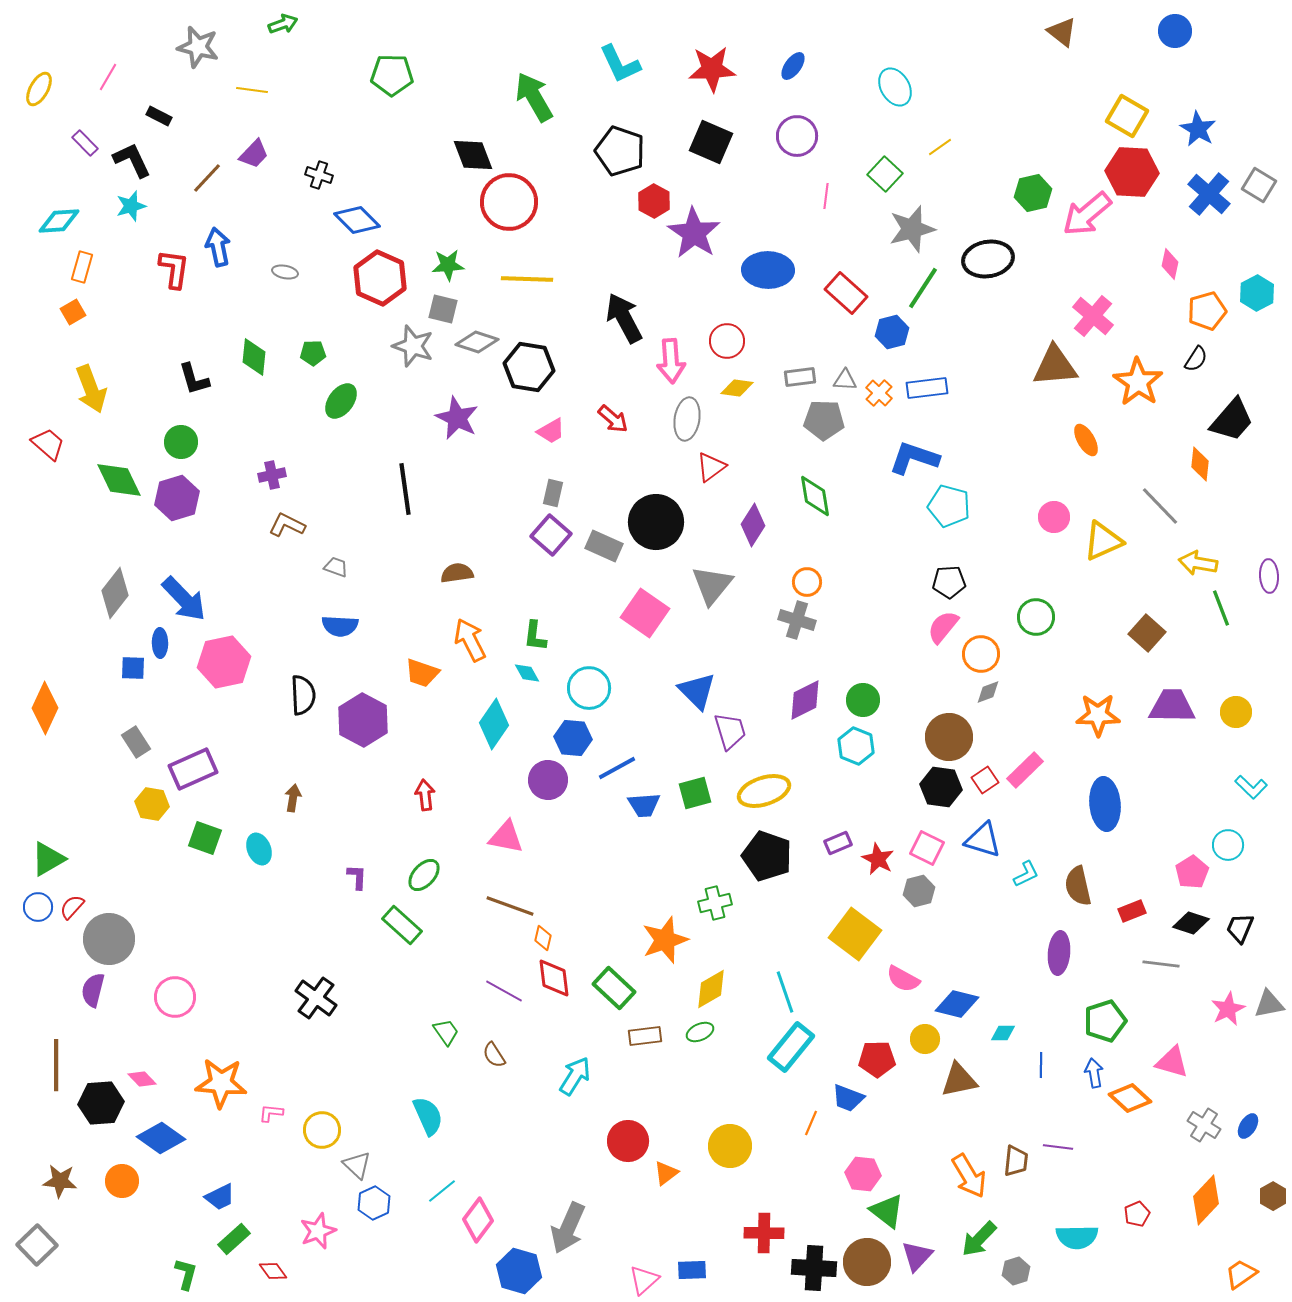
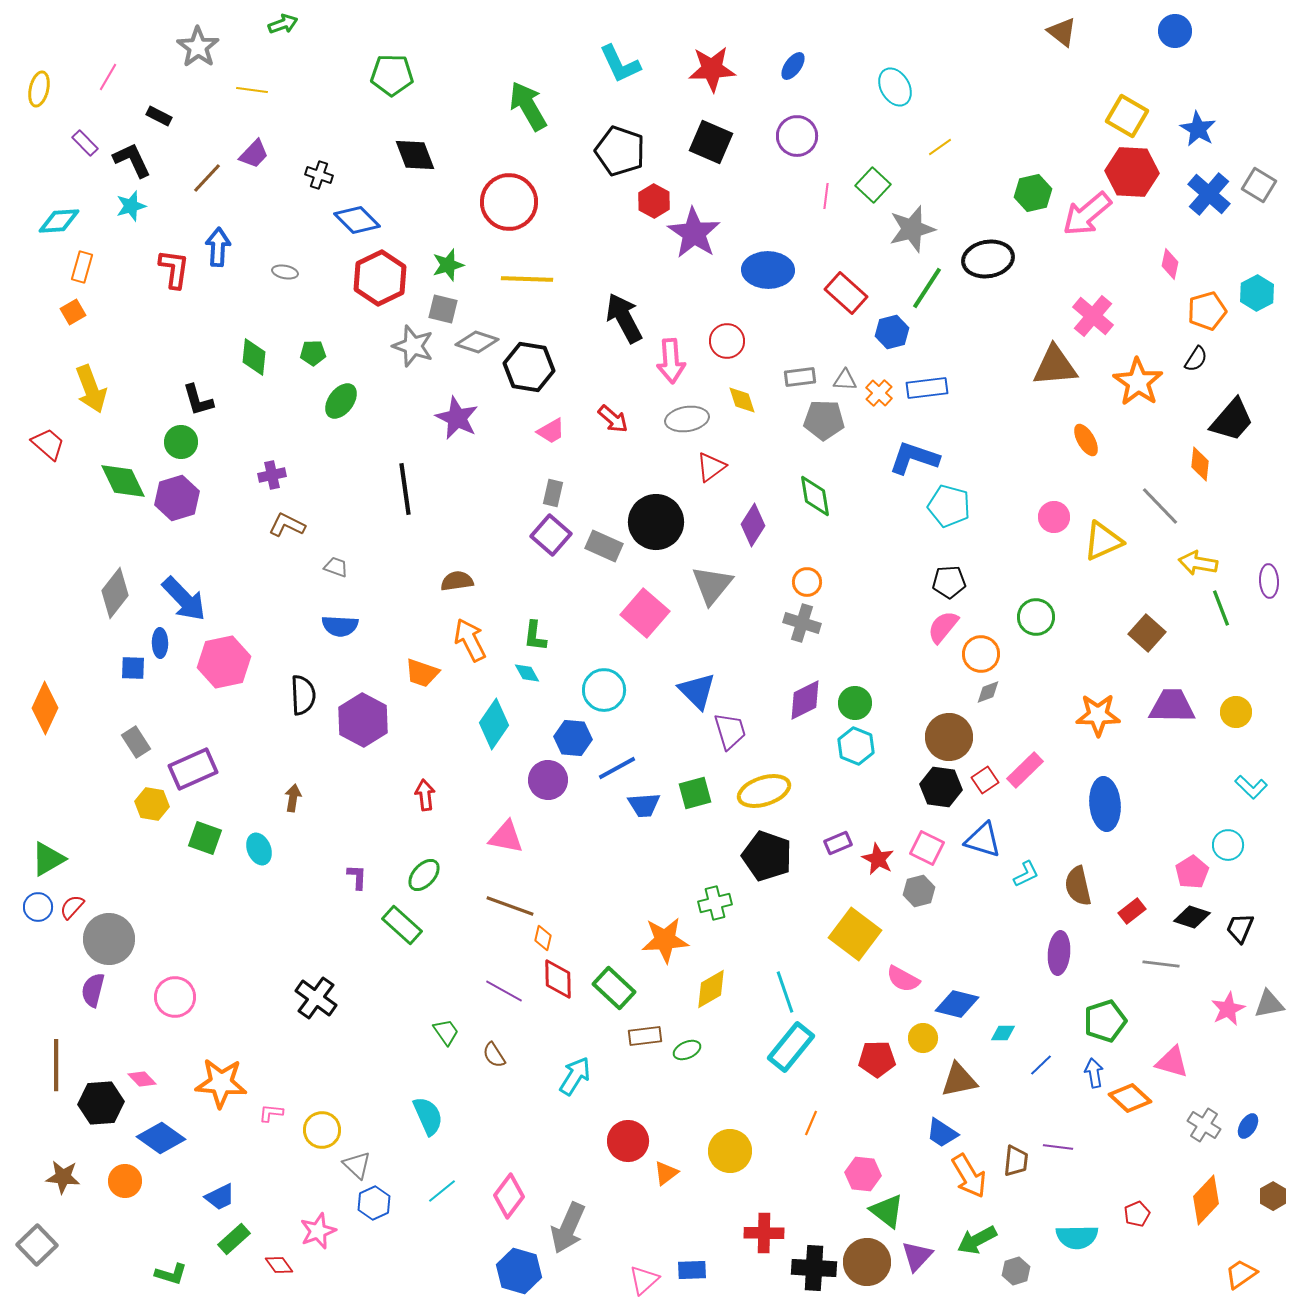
gray star at (198, 47): rotated 21 degrees clockwise
yellow ellipse at (39, 89): rotated 16 degrees counterclockwise
green arrow at (534, 97): moved 6 px left, 9 px down
black diamond at (473, 155): moved 58 px left
green square at (885, 174): moved 12 px left, 11 px down
blue arrow at (218, 247): rotated 15 degrees clockwise
green star at (448, 265): rotated 12 degrees counterclockwise
red hexagon at (380, 278): rotated 10 degrees clockwise
green line at (923, 288): moved 4 px right
black L-shape at (194, 379): moved 4 px right, 21 px down
yellow diamond at (737, 388): moved 5 px right, 12 px down; rotated 64 degrees clockwise
gray ellipse at (687, 419): rotated 72 degrees clockwise
green diamond at (119, 480): moved 4 px right, 1 px down
brown semicircle at (457, 573): moved 8 px down
purple ellipse at (1269, 576): moved 5 px down
pink square at (645, 613): rotated 6 degrees clockwise
gray cross at (797, 620): moved 5 px right, 3 px down
cyan circle at (589, 688): moved 15 px right, 2 px down
green circle at (863, 700): moved 8 px left, 3 px down
red rectangle at (1132, 911): rotated 16 degrees counterclockwise
black diamond at (1191, 923): moved 1 px right, 6 px up
orange star at (665, 940): rotated 15 degrees clockwise
red diamond at (554, 978): moved 4 px right, 1 px down; rotated 6 degrees clockwise
green ellipse at (700, 1032): moved 13 px left, 18 px down
yellow circle at (925, 1039): moved 2 px left, 1 px up
blue line at (1041, 1065): rotated 45 degrees clockwise
blue trapezoid at (848, 1098): moved 94 px right, 35 px down; rotated 12 degrees clockwise
yellow circle at (730, 1146): moved 5 px down
brown star at (60, 1181): moved 3 px right, 4 px up
orange circle at (122, 1181): moved 3 px right
pink diamond at (478, 1220): moved 31 px right, 24 px up
green arrow at (979, 1239): moved 2 px left, 1 px down; rotated 18 degrees clockwise
red diamond at (273, 1271): moved 6 px right, 6 px up
green L-shape at (186, 1274): moved 15 px left; rotated 92 degrees clockwise
